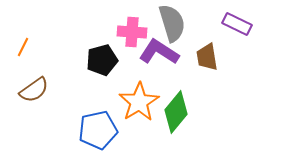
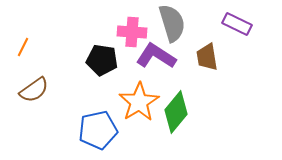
purple L-shape: moved 3 px left, 4 px down
black pentagon: rotated 24 degrees clockwise
